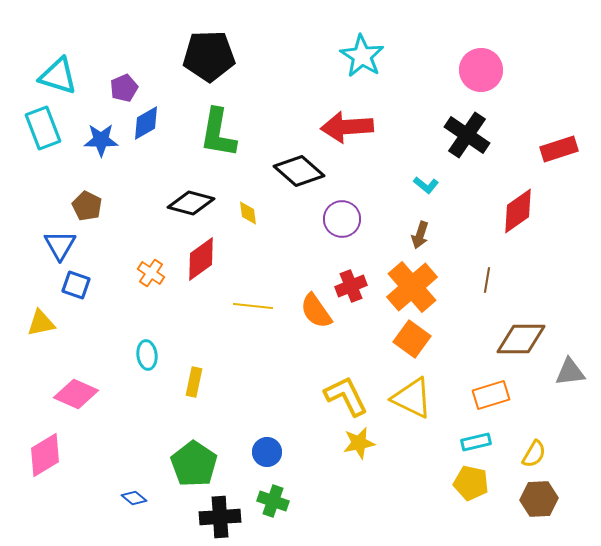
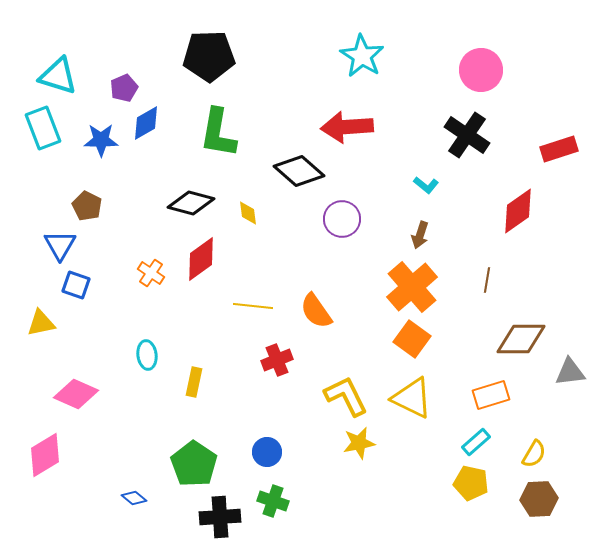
red cross at (351, 286): moved 74 px left, 74 px down
cyan rectangle at (476, 442): rotated 28 degrees counterclockwise
